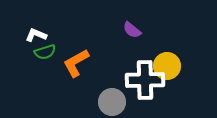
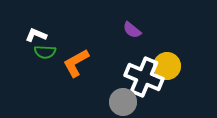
green semicircle: rotated 20 degrees clockwise
white cross: moved 1 px left, 3 px up; rotated 24 degrees clockwise
gray circle: moved 11 px right
